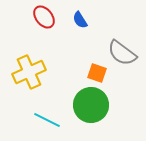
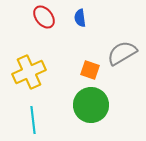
blue semicircle: moved 2 px up; rotated 24 degrees clockwise
gray semicircle: rotated 112 degrees clockwise
orange square: moved 7 px left, 3 px up
cyan line: moved 14 px left; rotated 56 degrees clockwise
